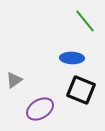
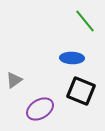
black square: moved 1 px down
